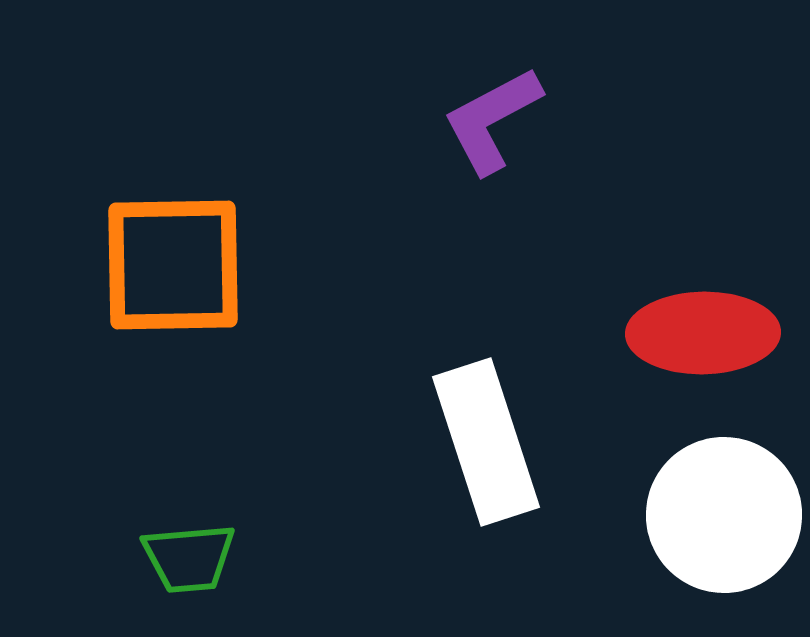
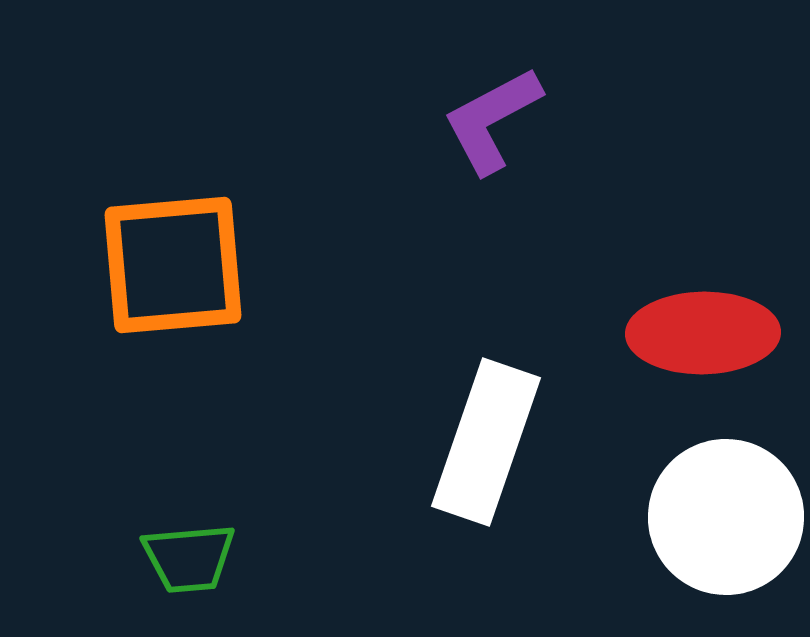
orange square: rotated 4 degrees counterclockwise
white rectangle: rotated 37 degrees clockwise
white circle: moved 2 px right, 2 px down
